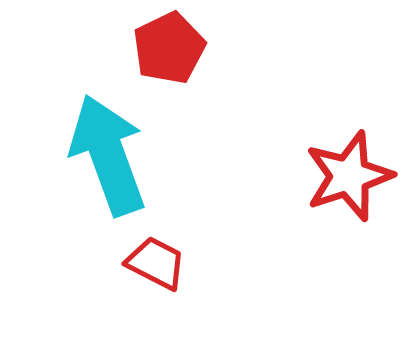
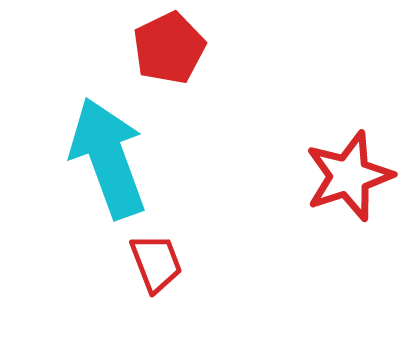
cyan arrow: moved 3 px down
red trapezoid: rotated 42 degrees clockwise
